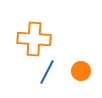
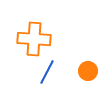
orange circle: moved 7 px right
